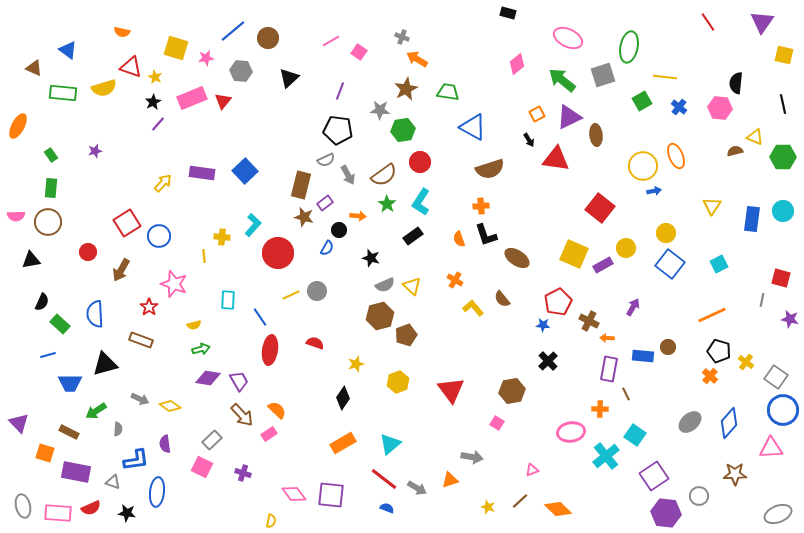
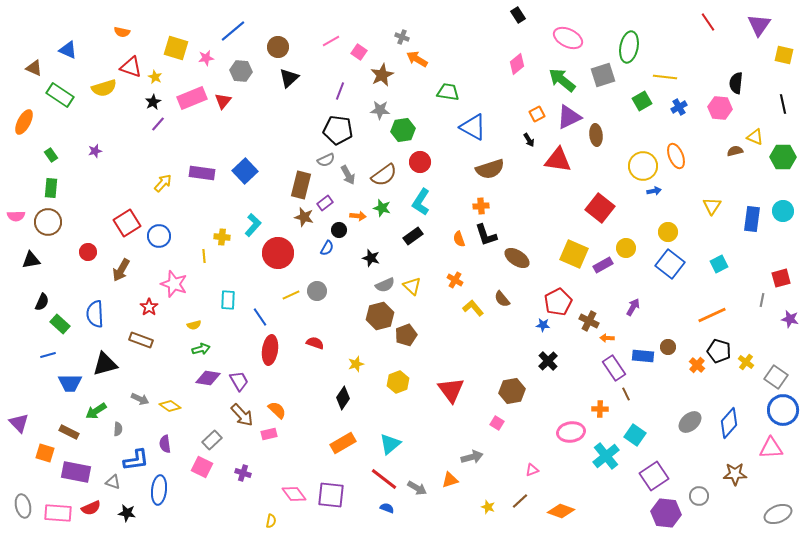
black rectangle at (508, 13): moved 10 px right, 2 px down; rotated 42 degrees clockwise
purple triangle at (762, 22): moved 3 px left, 3 px down
brown circle at (268, 38): moved 10 px right, 9 px down
blue triangle at (68, 50): rotated 12 degrees counterclockwise
brown star at (406, 89): moved 24 px left, 14 px up
green rectangle at (63, 93): moved 3 px left, 2 px down; rotated 28 degrees clockwise
blue cross at (679, 107): rotated 21 degrees clockwise
orange ellipse at (18, 126): moved 6 px right, 4 px up
red triangle at (556, 159): moved 2 px right, 1 px down
green star at (387, 204): moved 5 px left, 4 px down; rotated 18 degrees counterclockwise
yellow circle at (666, 233): moved 2 px right, 1 px up
red square at (781, 278): rotated 30 degrees counterclockwise
purple rectangle at (609, 369): moved 5 px right, 1 px up; rotated 45 degrees counterclockwise
orange cross at (710, 376): moved 13 px left, 11 px up
pink rectangle at (269, 434): rotated 21 degrees clockwise
gray arrow at (472, 457): rotated 25 degrees counterclockwise
blue ellipse at (157, 492): moved 2 px right, 2 px up
orange diamond at (558, 509): moved 3 px right, 2 px down; rotated 24 degrees counterclockwise
